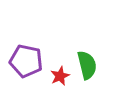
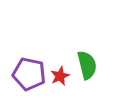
purple pentagon: moved 3 px right, 13 px down
